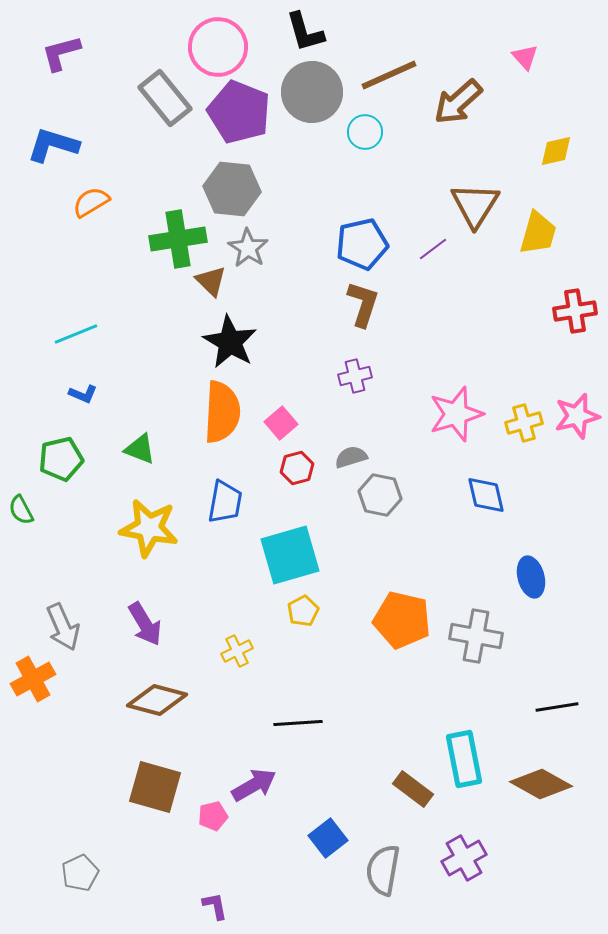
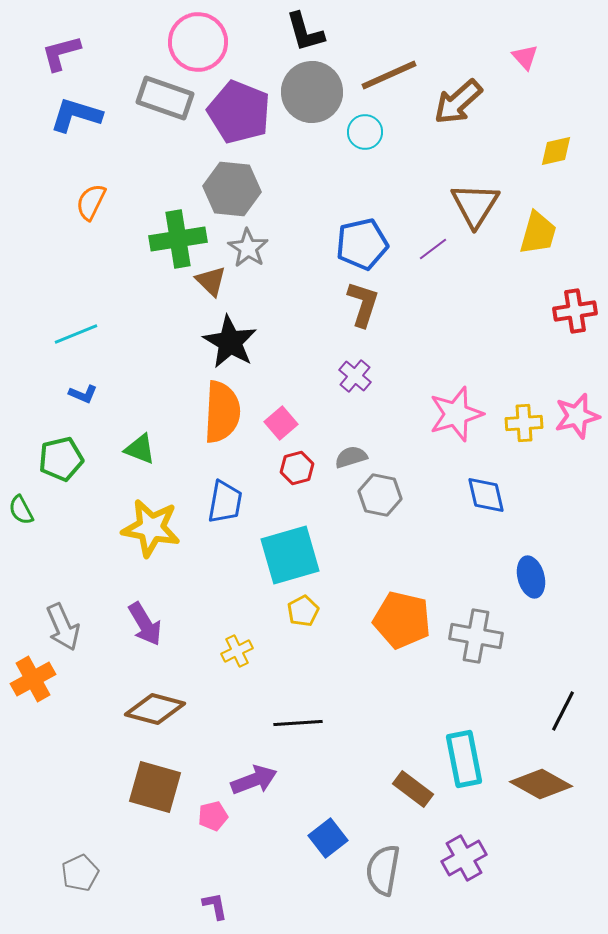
pink circle at (218, 47): moved 20 px left, 5 px up
gray rectangle at (165, 98): rotated 32 degrees counterclockwise
blue L-shape at (53, 145): moved 23 px right, 30 px up
orange semicircle at (91, 202): rotated 33 degrees counterclockwise
purple cross at (355, 376): rotated 36 degrees counterclockwise
yellow cross at (524, 423): rotated 12 degrees clockwise
yellow star at (149, 528): moved 2 px right
brown diamond at (157, 700): moved 2 px left, 9 px down
black line at (557, 707): moved 6 px right, 4 px down; rotated 54 degrees counterclockwise
purple arrow at (254, 785): moved 5 px up; rotated 9 degrees clockwise
